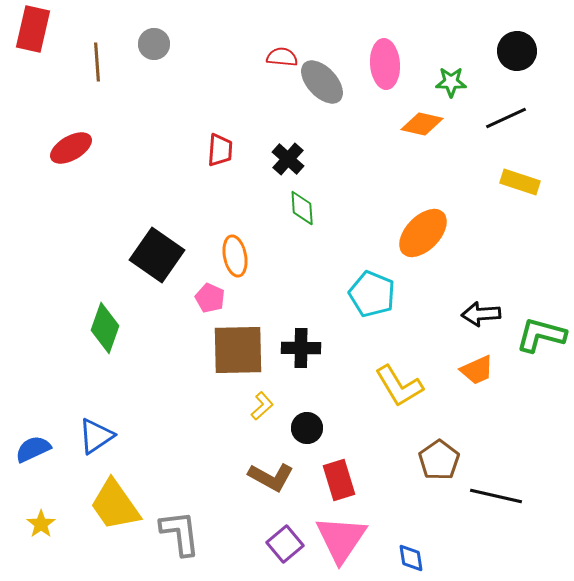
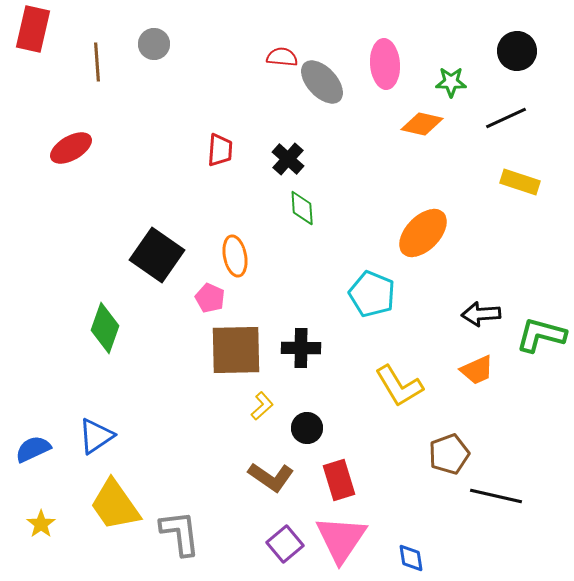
brown square at (238, 350): moved 2 px left
brown pentagon at (439, 460): moved 10 px right, 6 px up; rotated 15 degrees clockwise
brown L-shape at (271, 477): rotated 6 degrees clockwise
